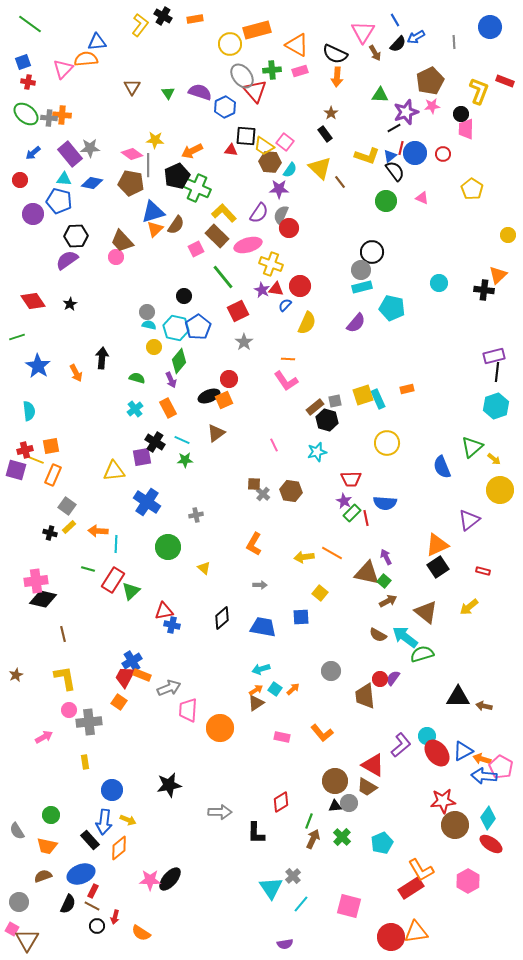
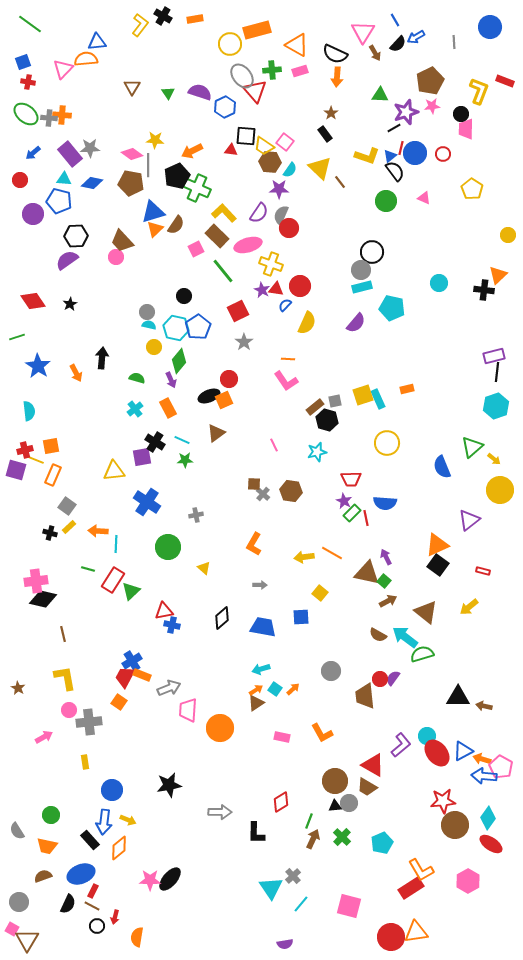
pink triangle at (422, 198): moved 2 px right
green line at (223, 277): moved 6 px up
black square at (438, 567): moved 2 px up; rotated 20 degrees counterclockwise
brown star at (16, 675): moved 2 px right, 13 px down; rotated 16 degrees counterclockwise
orange L-shape at (322, 733): rotated 10 degrees clockwise
orange semicircle at (141, 933): moved 4 px left, 4 px down; rotated 66 degrees clockwise
